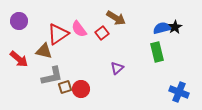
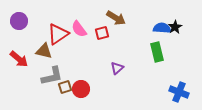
blue semicircle: rotated 18 degrees clockwise
red square: rotated 24 degrees clockwise
